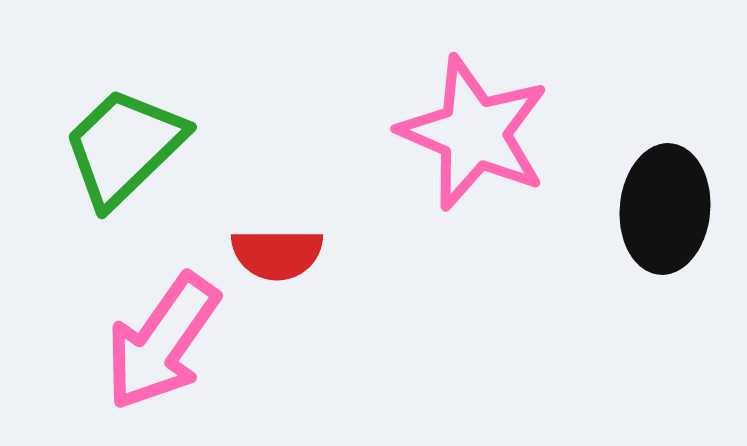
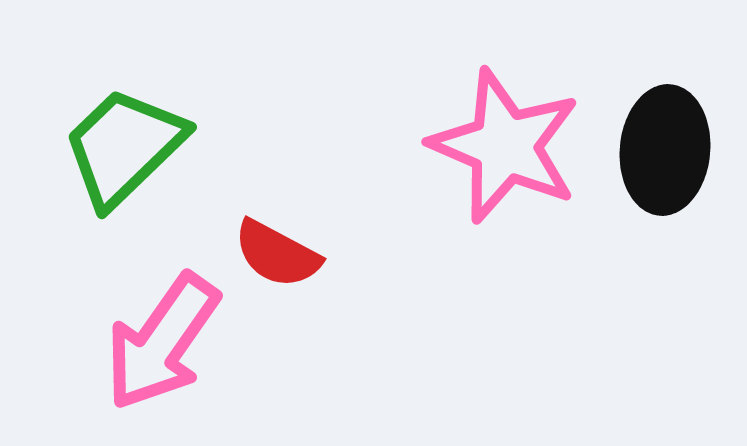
pink star: moved 31 px right, 13 px down
black ellipse: moved 59 px up
red semicircle: rotated 28 degrees clockwise
